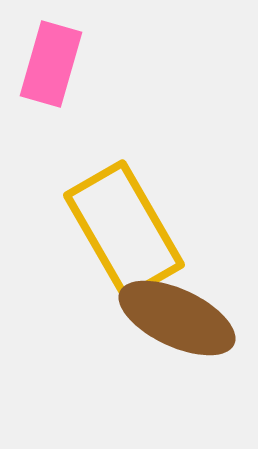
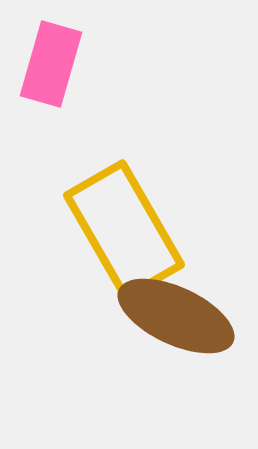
brown ellipse: moved 1 px left, 2 px up
